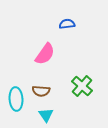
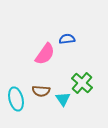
blue semicircle: moved 15 px down
green cross: moved 3 px up
cyan ellipse: rotated 10 degrees counterclockwise
cyan triangle: moved 17 px right, 16 px up
